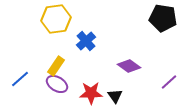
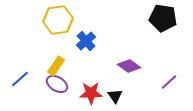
yellow hexagon: moved 2 px right, 1 px down
